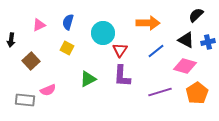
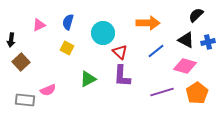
red triangle: moved 2 px down; rotated 21 degrees counterclockwise
brown square: moved 10 px left, 1 px down
purple line: moved 2 px right
